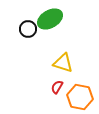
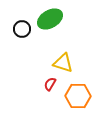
black circle: moved 6 px left
red semicircle: moved 7 px left, 3 px up
orange hexagon: moved 2 px left, 1 px up; rotated 10 degrees counterclockwise
